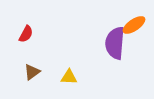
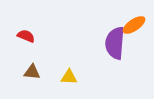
red semicircle: moved 2 px down; rotated 96 degrees counterclockwise
brown triangle: rotated 42 degrees clockwise
